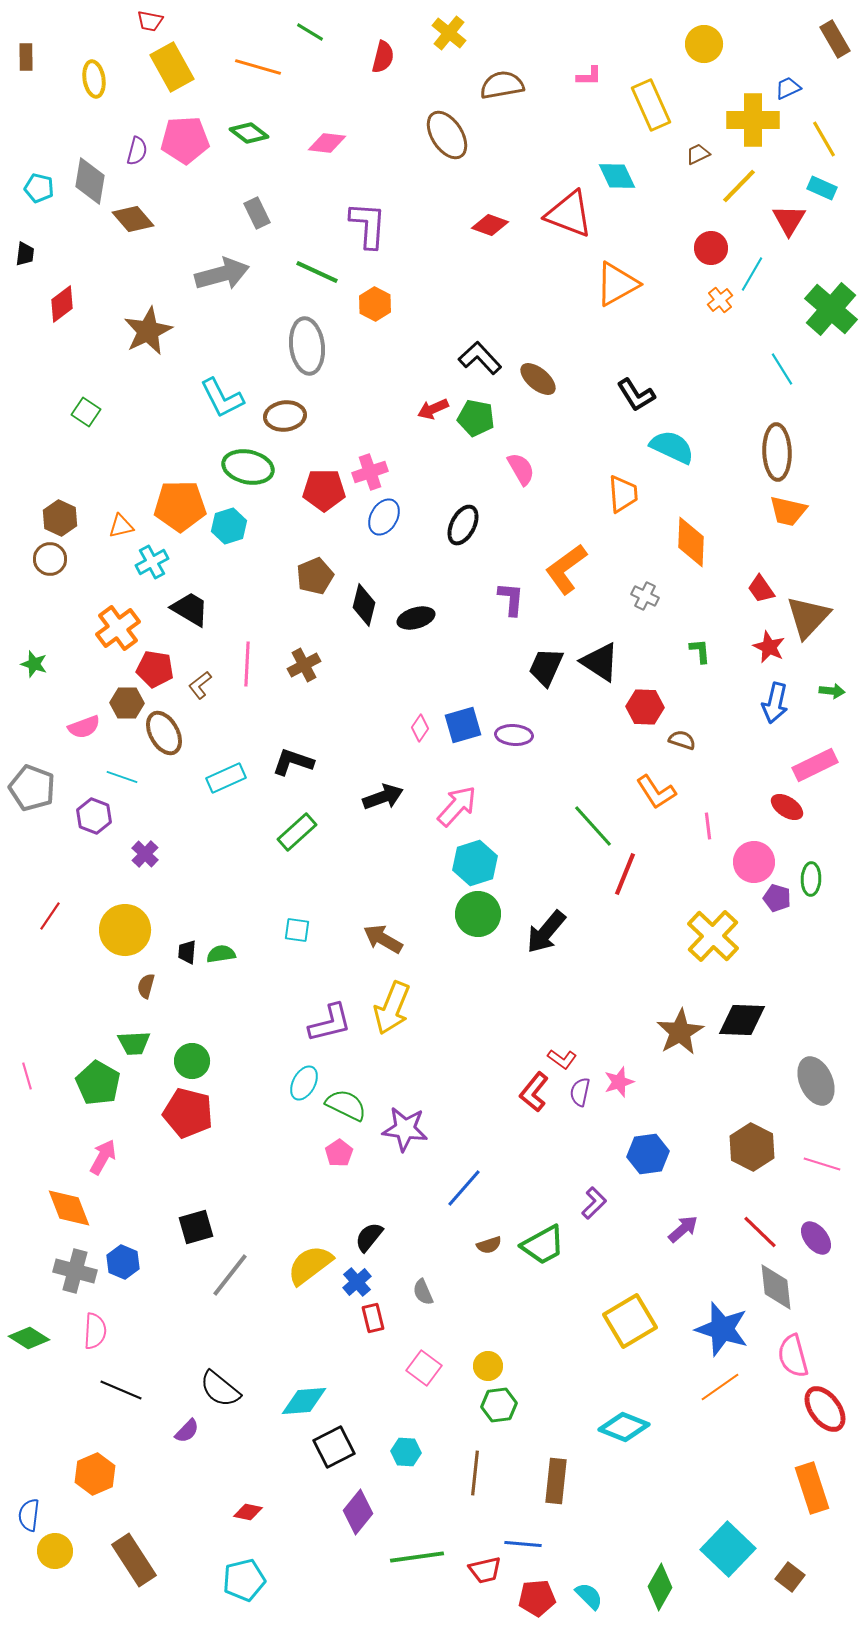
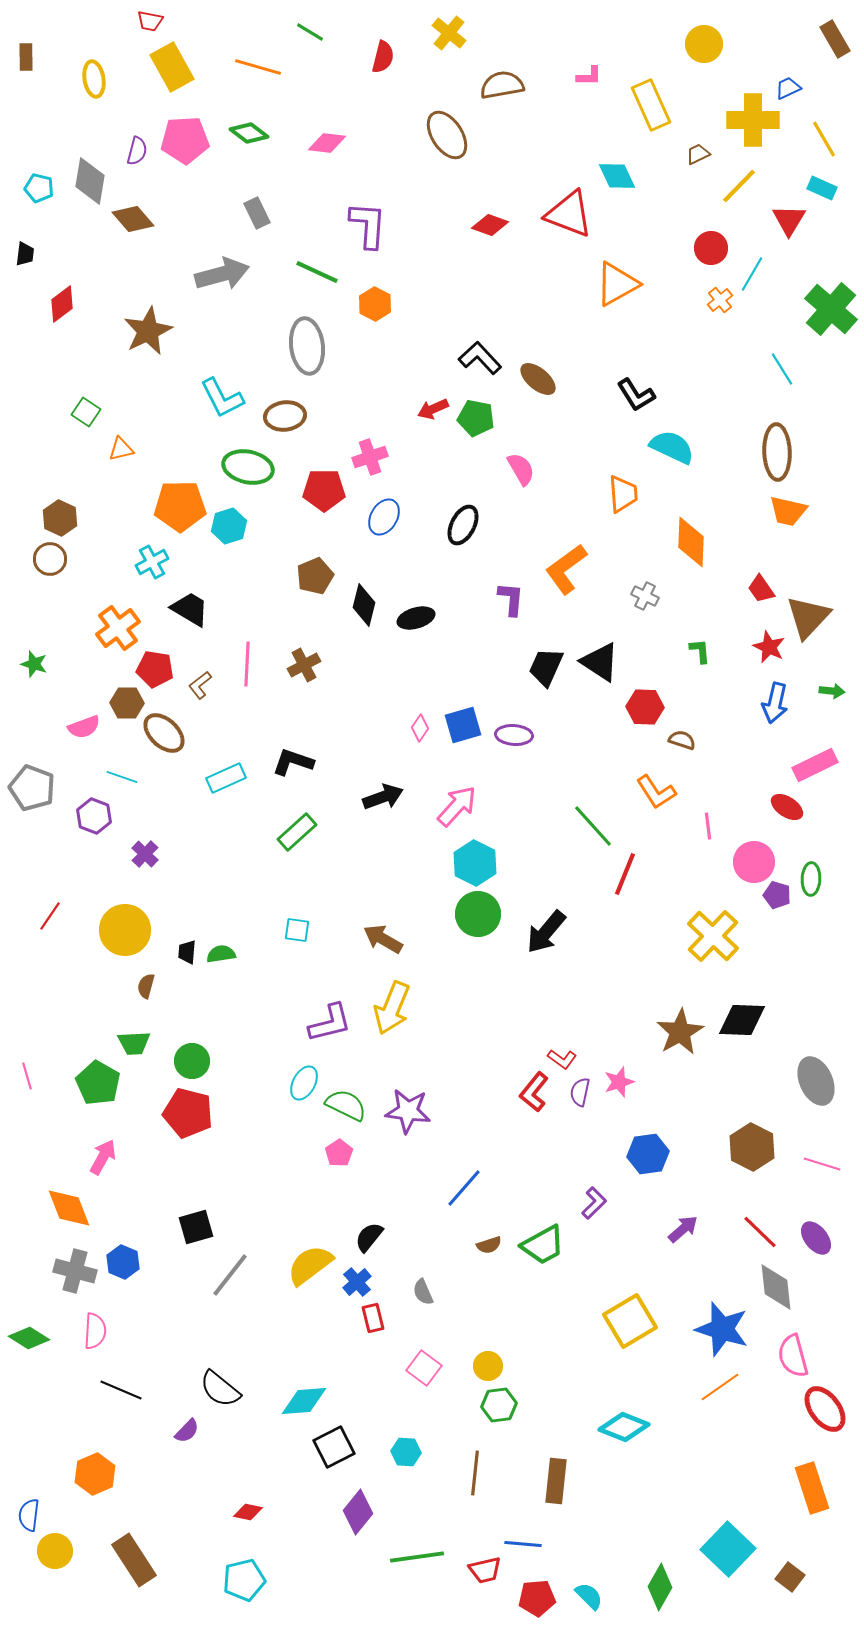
pink cross at (370, 472): moved 15 px up
orange triangle at (121, 526): moved 77 px up
brown ellipse at (164, 733): rotated 18 degrees counterclockwise
cyan hexagon at (475, 863): rotated 15 degrees counterclockwise
purple pentagon at (777, 898): moved 3 px up
purple star at (405, 1129): moved 3 px right, 18 px up
